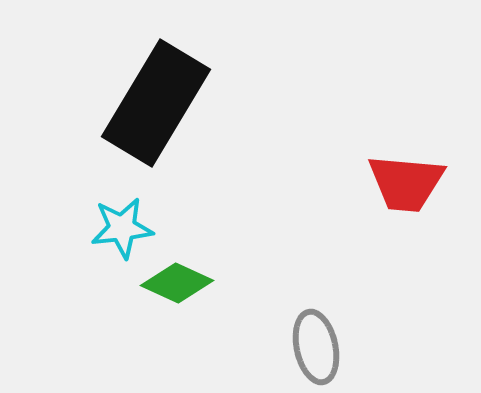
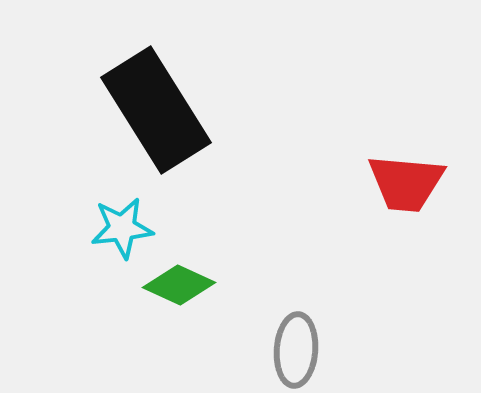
black rectangle: moved 7 px down; rotated 63 degrees counterclockwise
green diamond: moved 2 px right, 2 px down
gray ellipse: moved 20 px left, 3 px down; rotated 16 degrees clockwise
